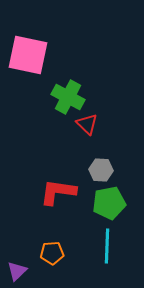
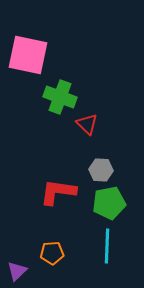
green cross: moved 8 px left; rotated 8 degrees counterclockwise
